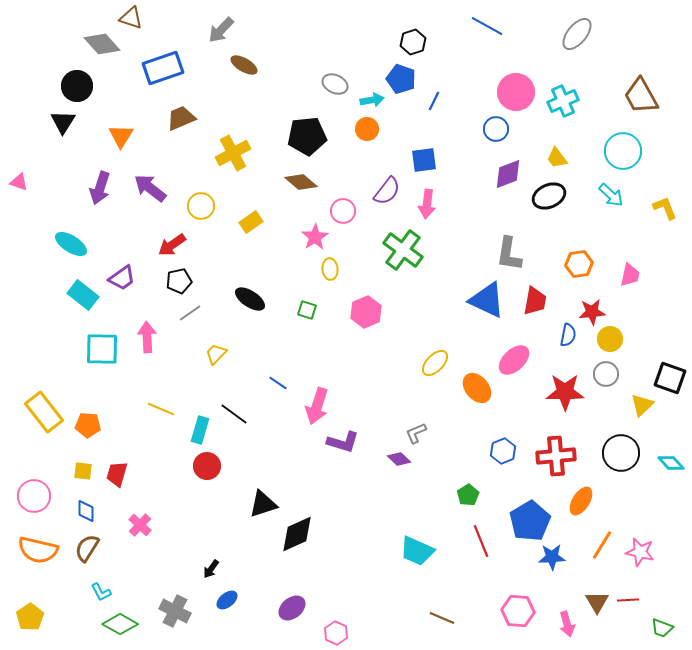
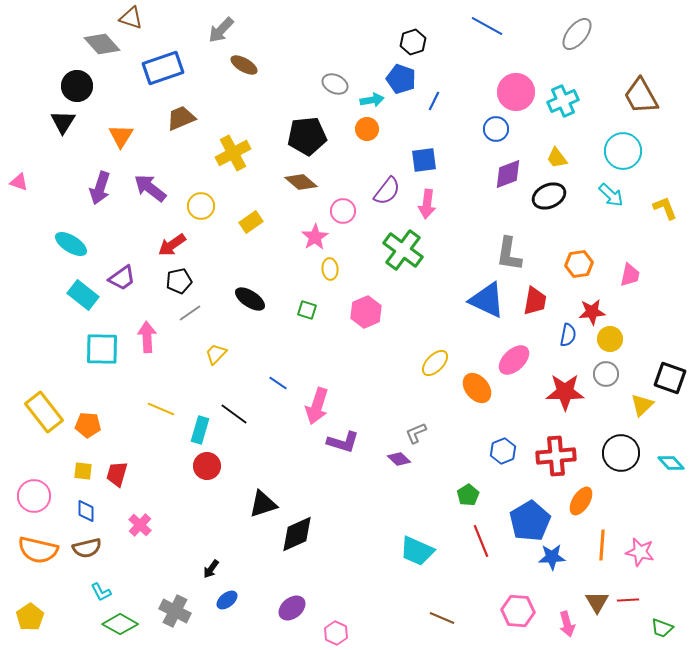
orange line at (602, 545): rotated 28 degrees counterclockwise
brown semicircle at (87, 548): rotated 136 degrees counterclockwise
